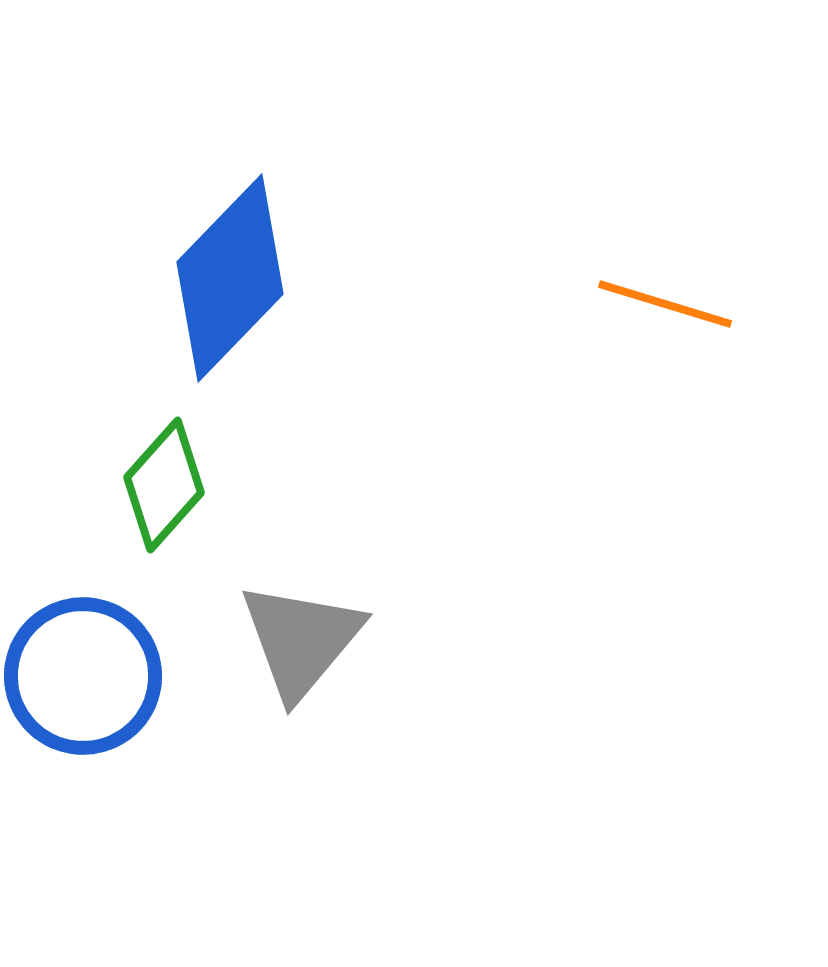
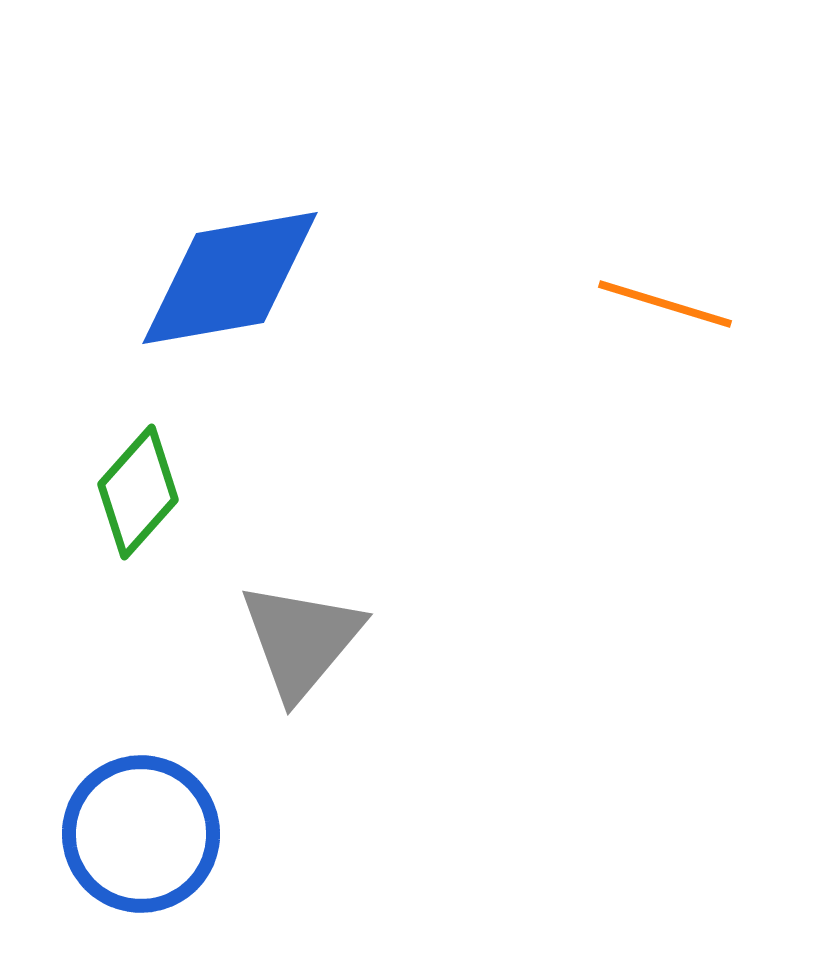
blue diamond: rotated 36 degrees clockwise
green diamond: moved 26 px left, 7 px down
blue circle: moved 58 px right, 158 px down
